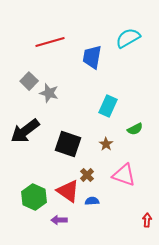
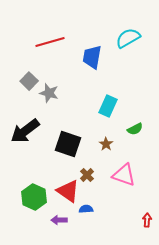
blue semicircle: moved 6 px left, 8 px down
